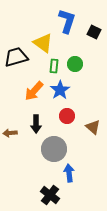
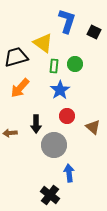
orange arrow: moved 14 px left, 3 px up
gray circle: moved 4 px up
